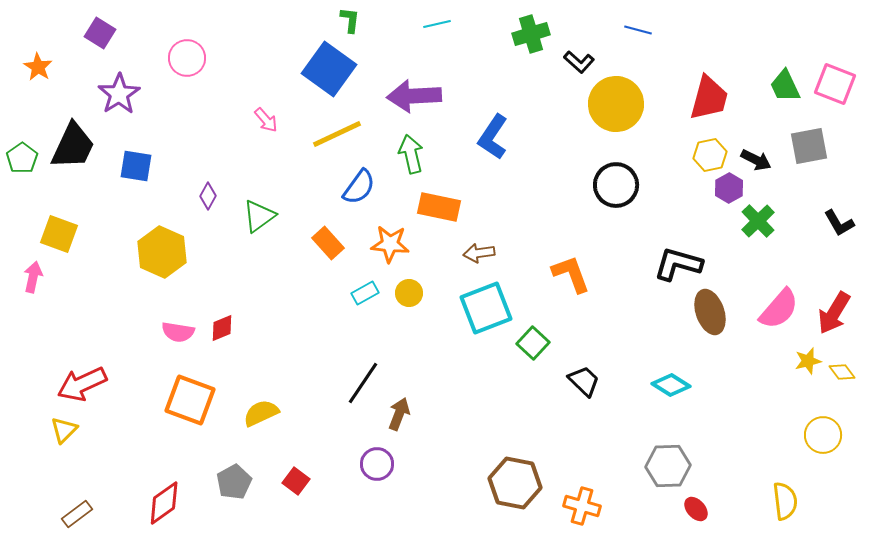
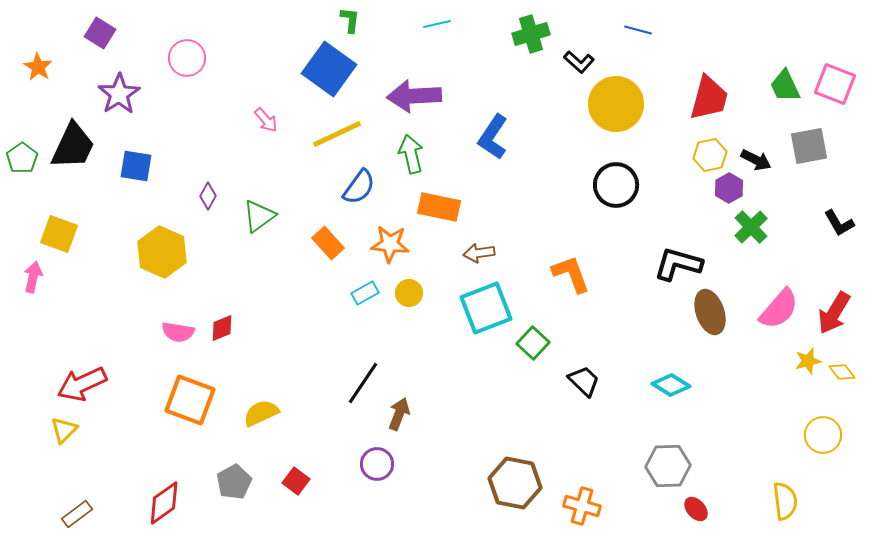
green cross at (758, 221): moved 7 px left, 6 px down
